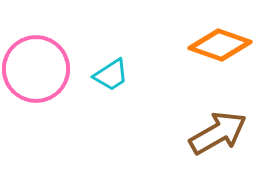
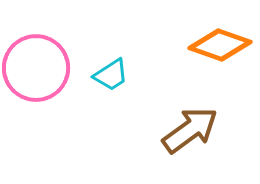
pink circle: moved 1 px up
brown arrow: moved 28 px left, 3 px up; rotated 6 degrees counterclockwise
